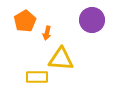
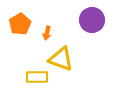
orange pentagon: moved 5 px left, 3 px down
yellow triangle: rotated 16 degrees clockwise
